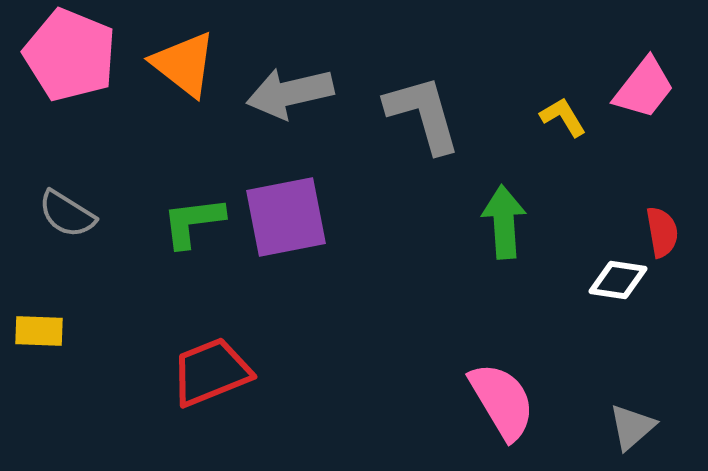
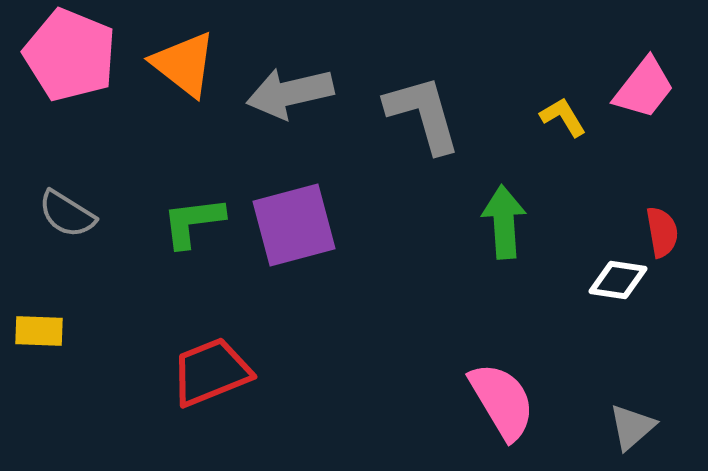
purple square: moved 8 px right, 8 px down; rotated 4 degrees counterclockwise
